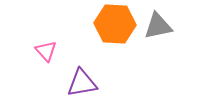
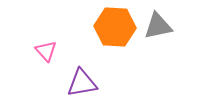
orange hexagon: moved 3 px down
